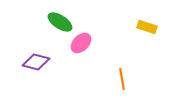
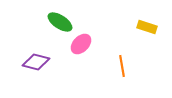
pink ellipse: moved 1 px down
orange line: moved 13 px up
